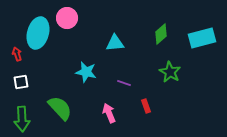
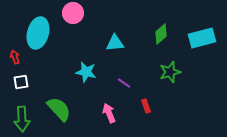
pink circle: moved 6 px right, 5 px up
red arrow: moved 2 px left, 3 px down
green star: rotated 25 degrees clockwise
purple line: rotated 16 degrees clockwise
green semicircle: moved 1 px left, 1 px down
